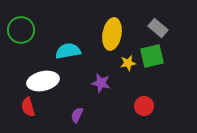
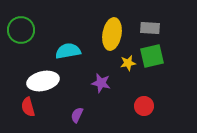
gray rectangle: moved 8 px left; rotated 36 degrees counterclockwise
